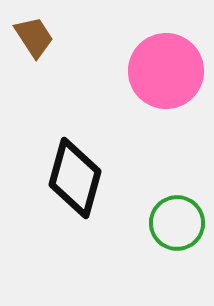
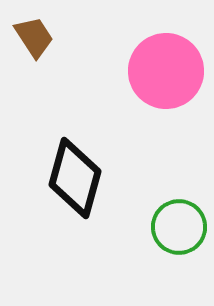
green circle: moved 2 px right, 4 px down
